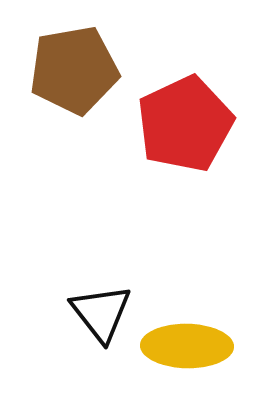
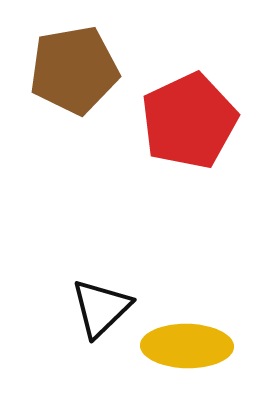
red pentagon: moved 4 px right, 3 px up
black triangle: moved 5 px up; rotated 24 degrees clockwise
